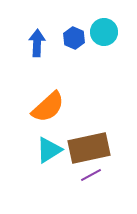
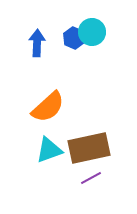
cyan circle: moved 12 px left
cyan triangle: rotated 12 degrees clockwise
purple line: moved 3 px down
